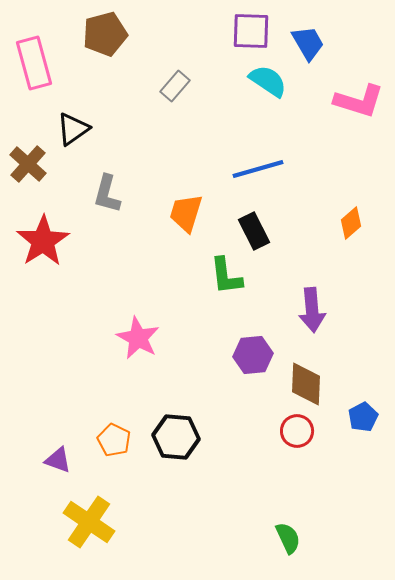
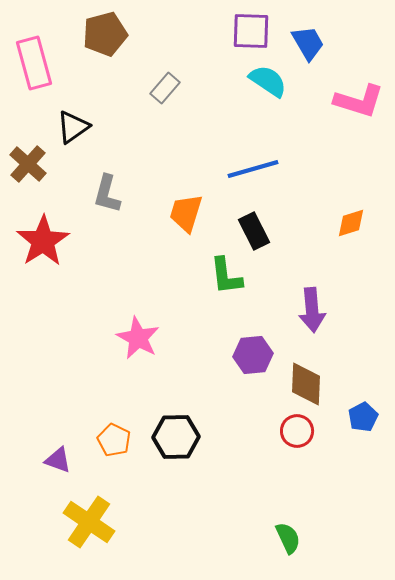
gray rectangle: moved 10 px left, 2 px down
black triangle: moved 2 px up
blue line: moved 5 px left
orange diamond: rotated 24 degrees clockwise
black hexagon: rotated 6 degrees counterclockwise
